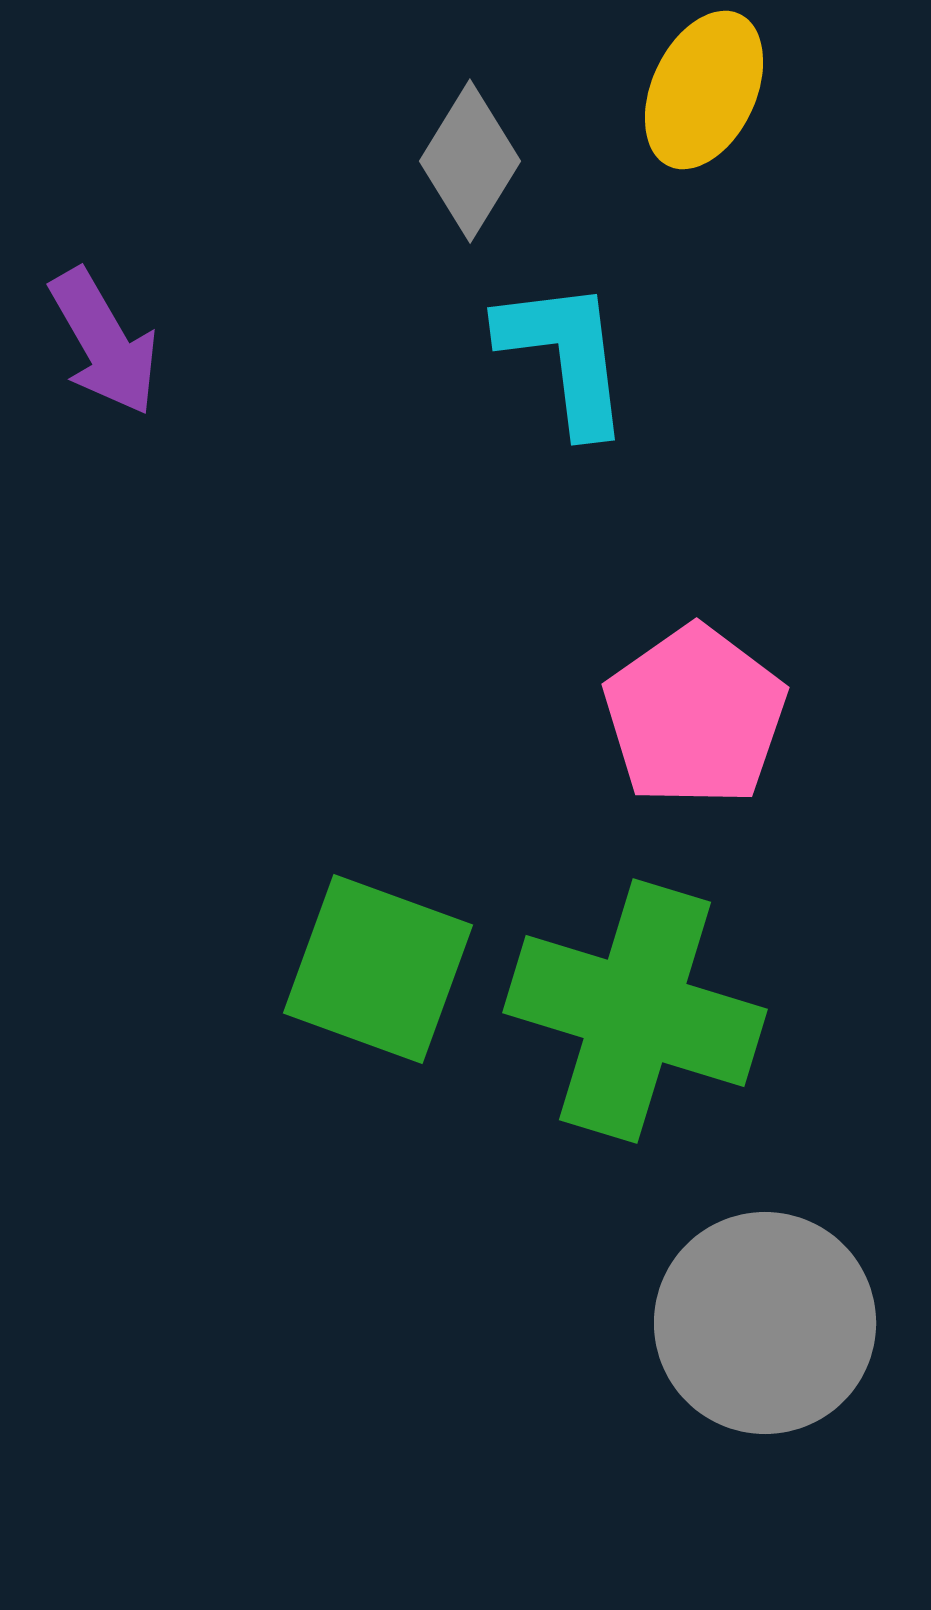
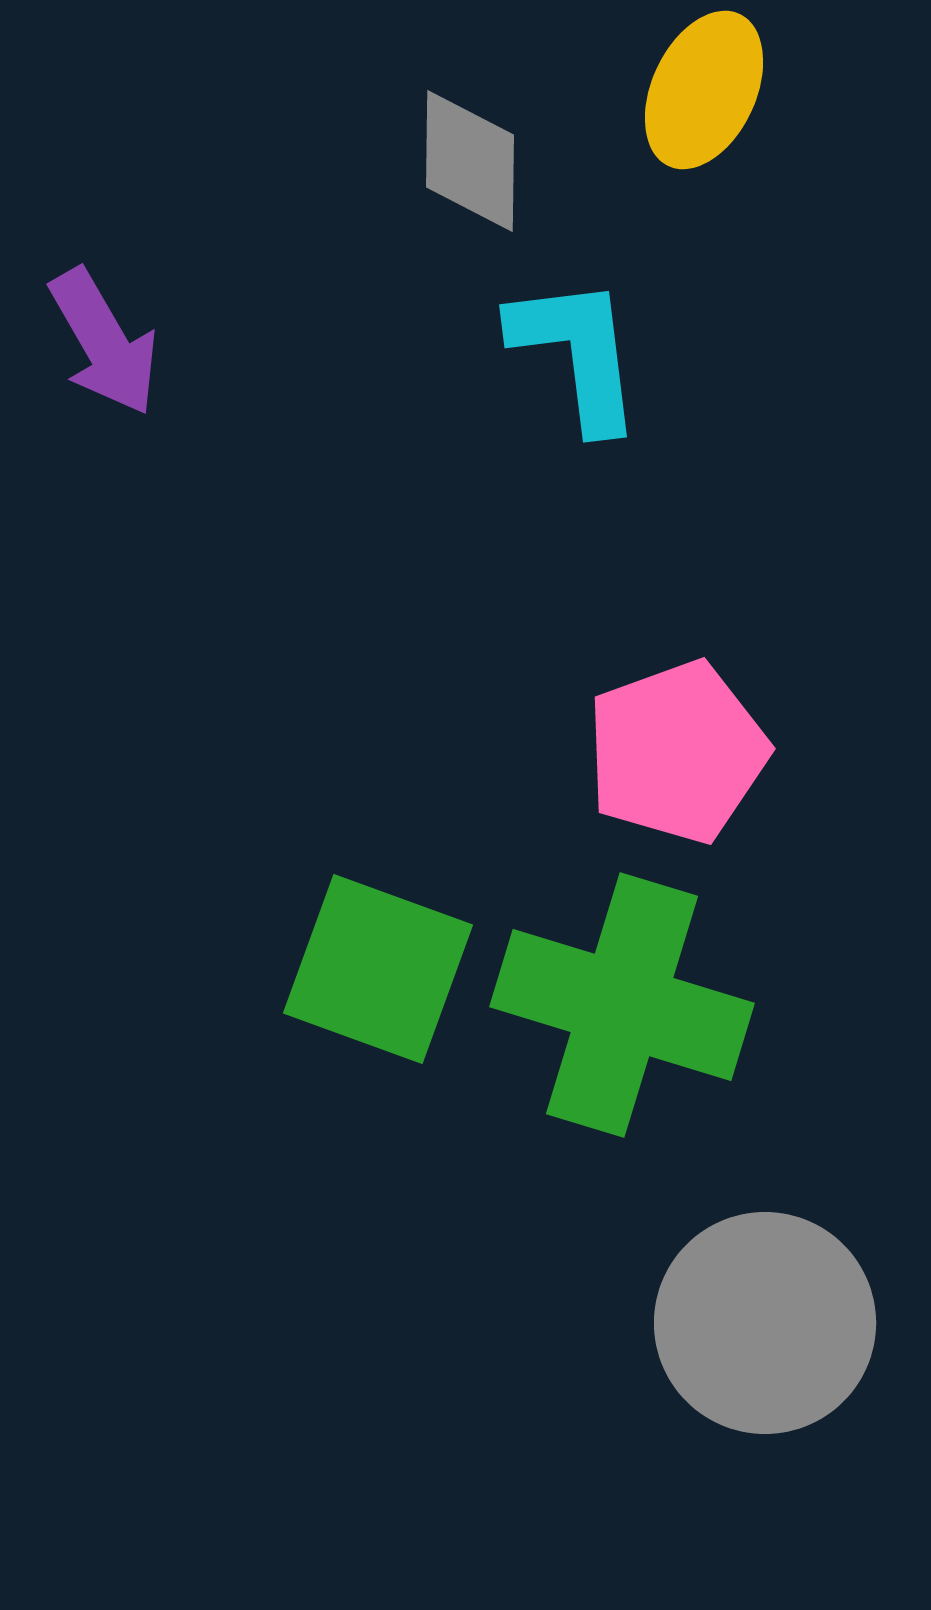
gray diamond: rotated 31 degrees counterclockwise
cyan L-shape: moved 12 px right, 3 px up
pink pentagon: moved 18 px left, 36 px down; rotated 15 degrees clockwise
green cross: moved 13 px left, 6 px up
